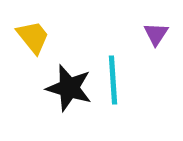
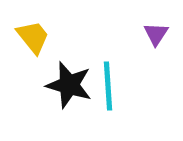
cyan line: moved 5 px left, 6 px down
black star: moved 3 px up
